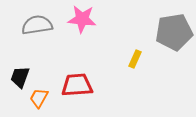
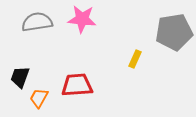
gray semicircle: moved 3 px up
